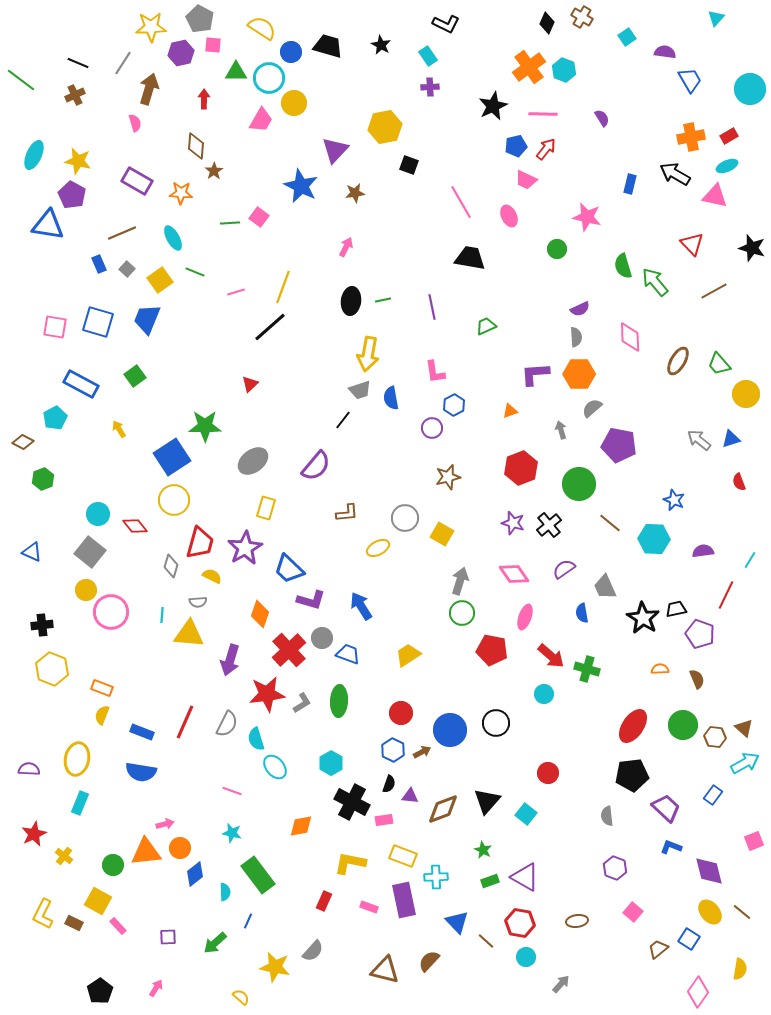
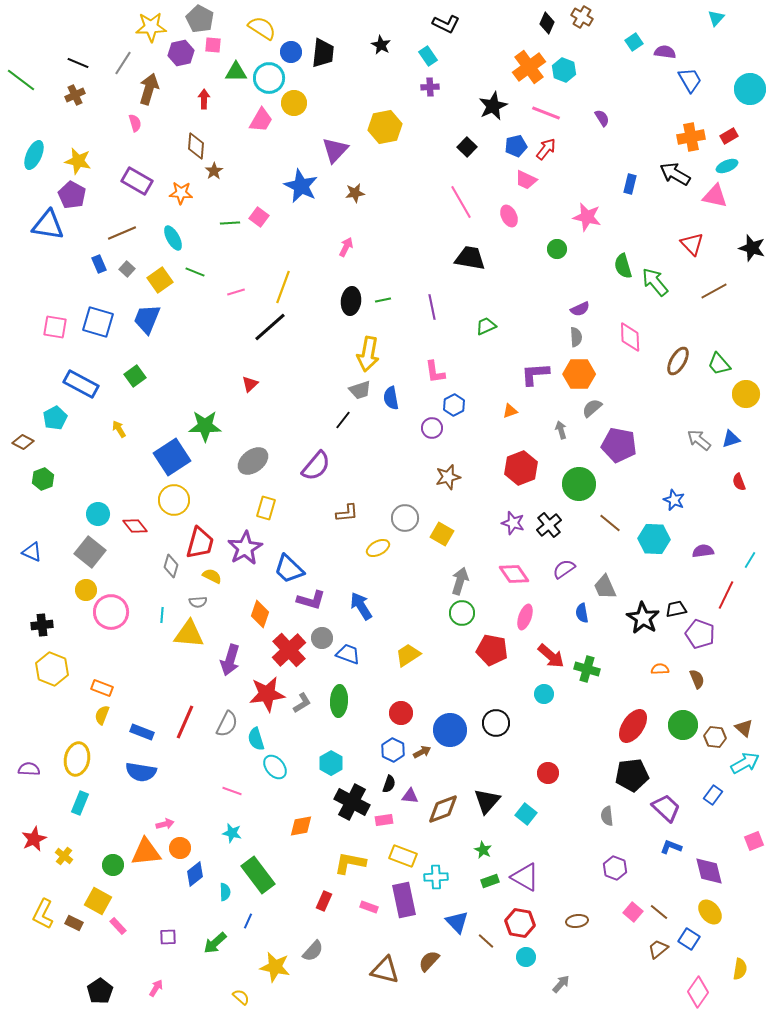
cyan square at (627, 37): moved 7 px right, 5 px down
black trapezoid at (328, 46): moved 5 px left, 7 px down; rotated 80 degrees clockwise
pink line at (543, 114): moved 3 px right, 1 px up; rotated 20 degrees clockwise
black square at (409, 165): moved 58 px right, 18 px up; rotated 24 degrees clockwise
red star at (34, 834): moved 5 px down
brown line at (742, 912): moved 83 px left
